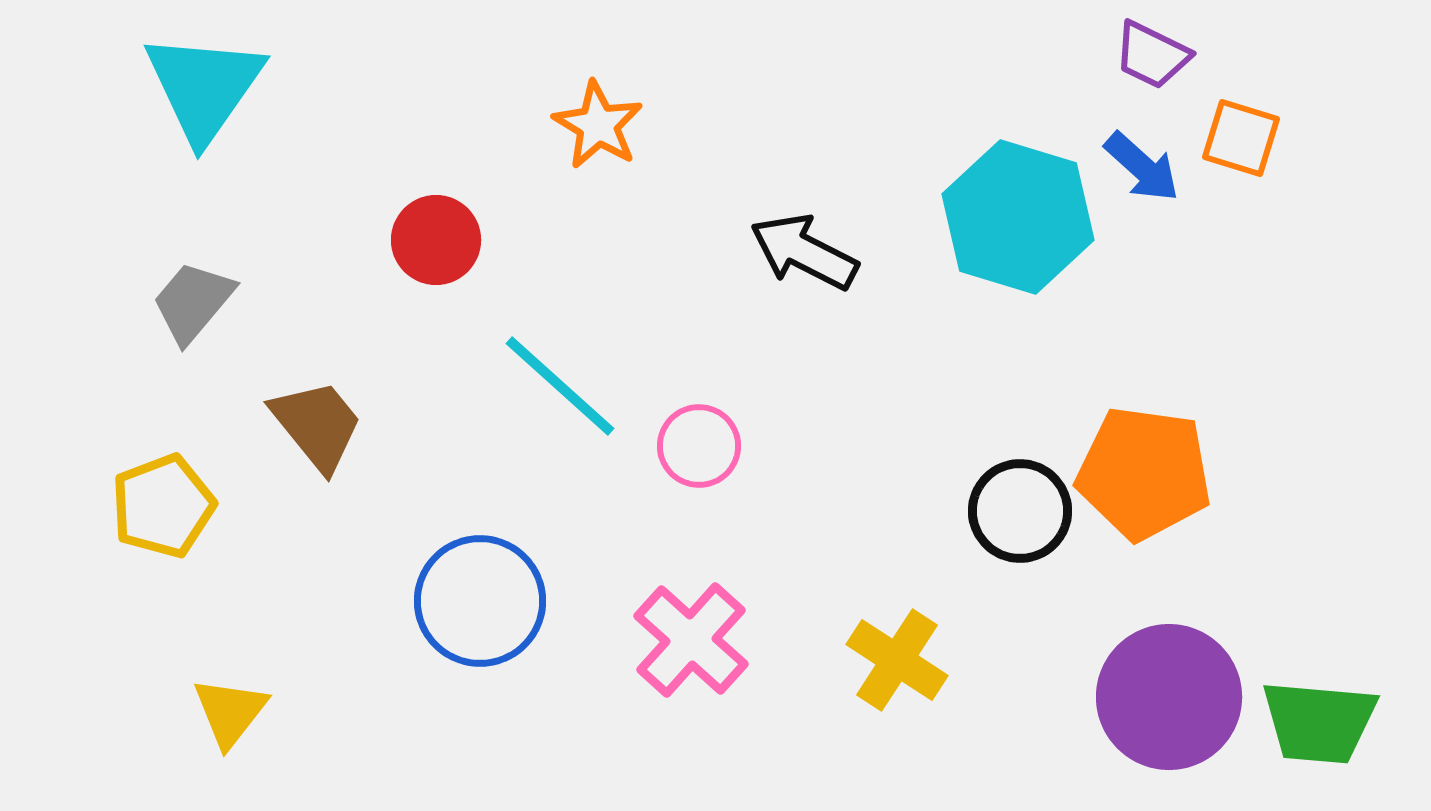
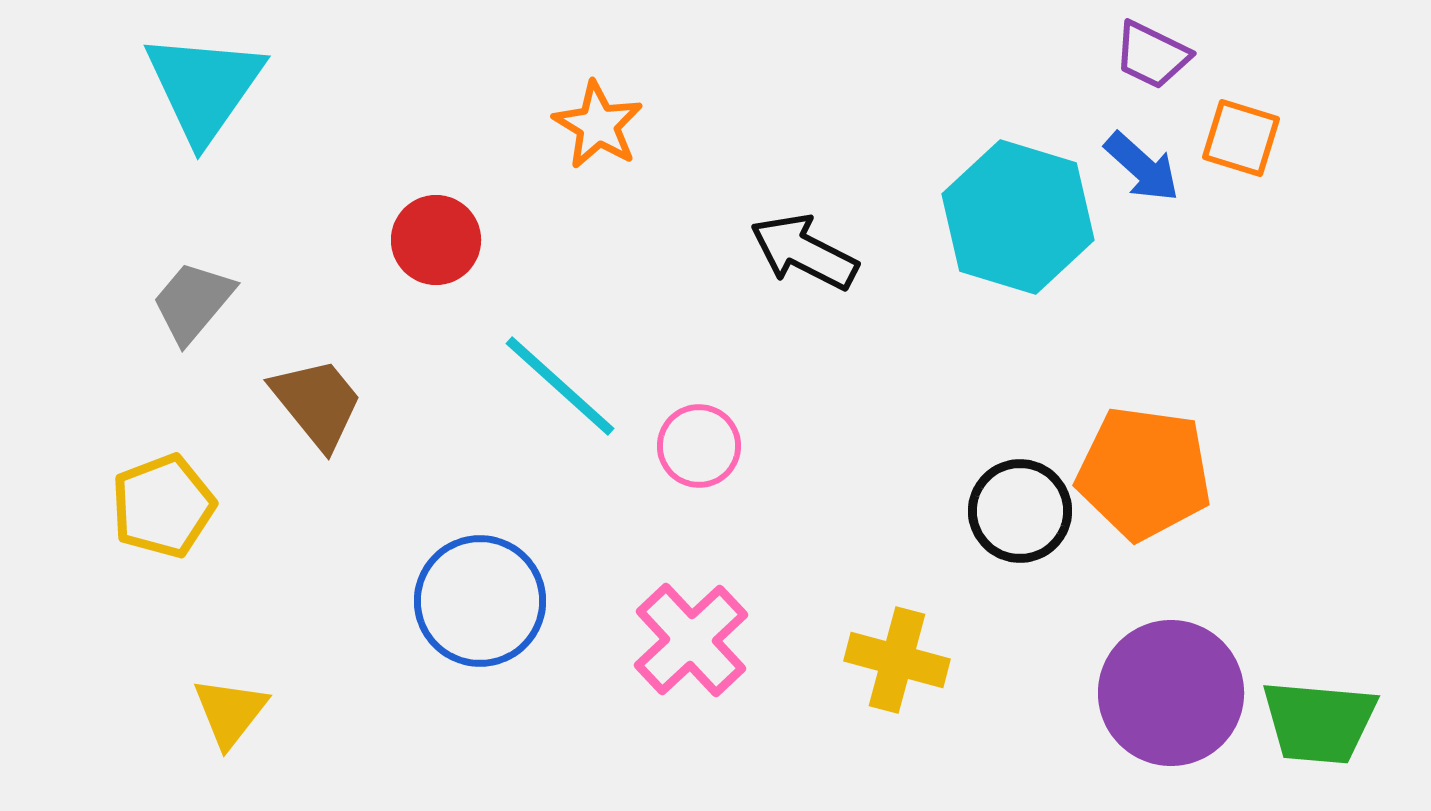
brown trapezoid: moved 22 px up
pink cross: rotated 5 degrees clockwise
yellow cross: rotated 18 degrees counterclockwise
purple circle: moved 2 px right, 4 px up
